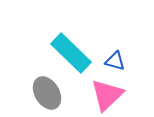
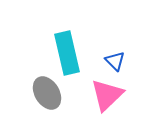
cyan rectangle: moved 4 px left; rotated 33 degrees clockwise
blue triangle: rotated 30 degrees clockwise
